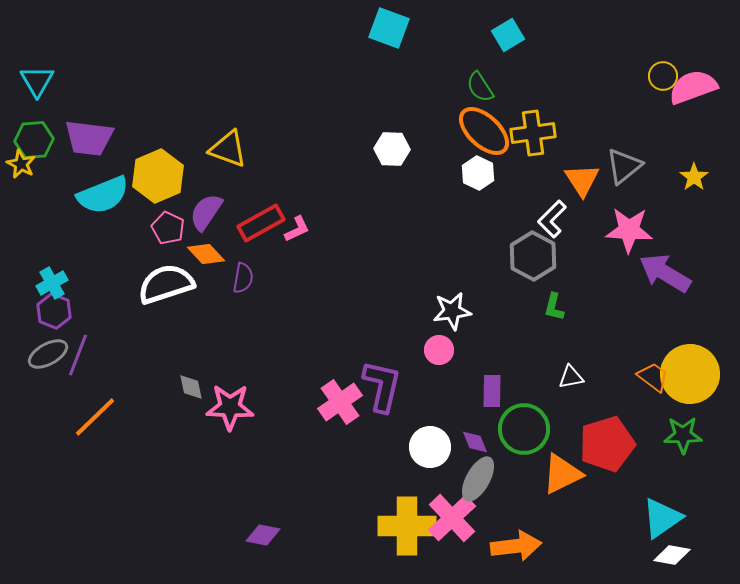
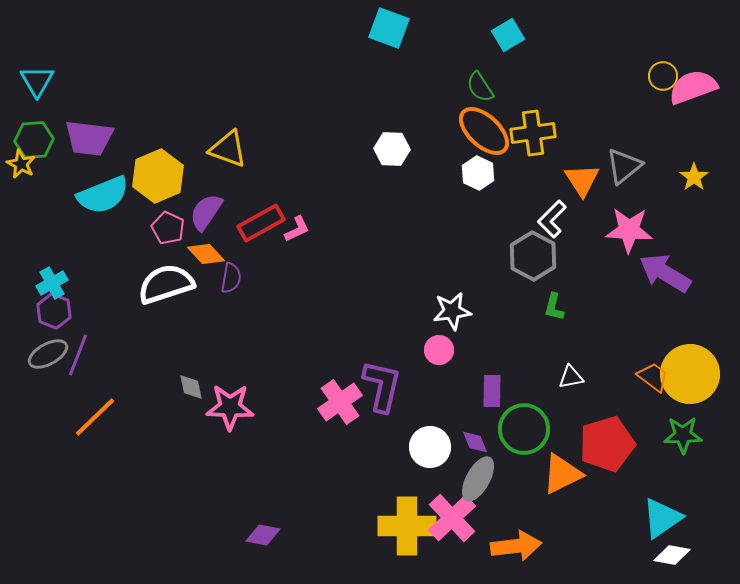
purple semicircle at (243, 278): moved 12 px left
